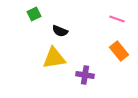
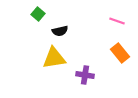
green square: moved 4 px right; rotated 24 degrees counterclockwise
pink line: moved 2 px down
black semicircle: rotated 35 degrees counterclockwise
orange rectangle: moved 1 px right, 2 px down
